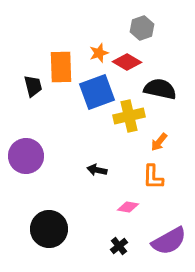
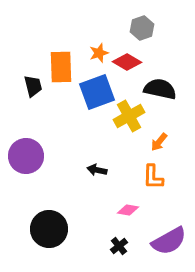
yellow cross: rotated 16 degrees counterclockwise
pink diamond: moved 3 px down
